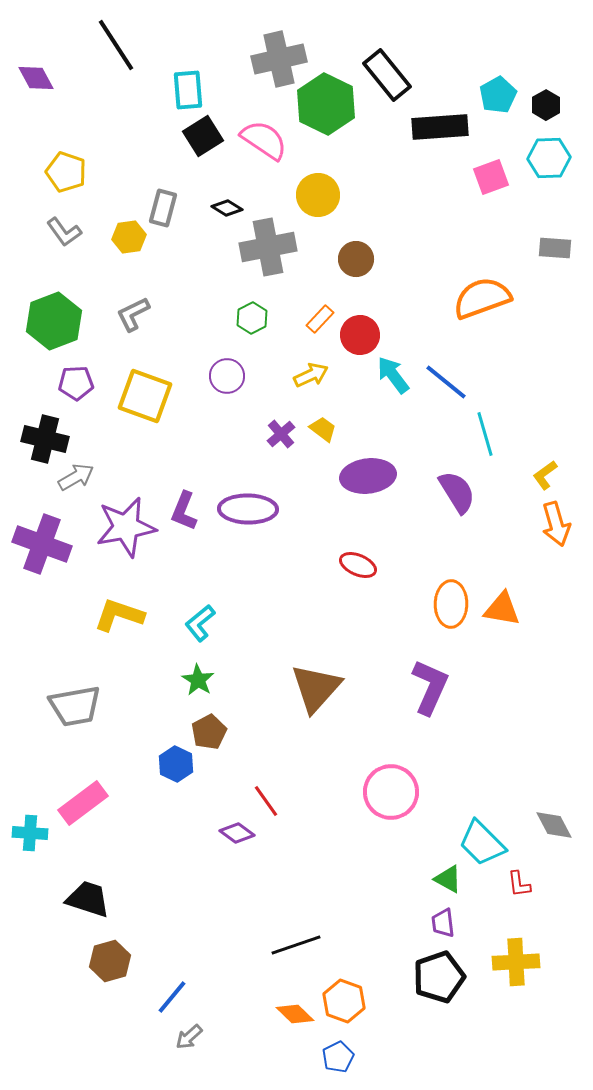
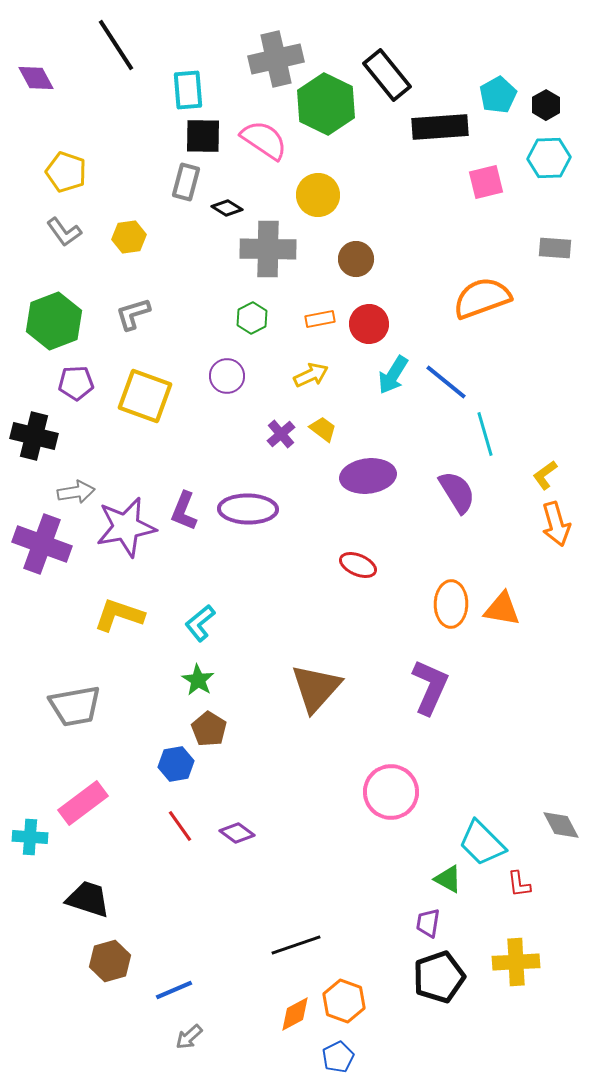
gray cross at (279, 59): moved 3 px left
black square at (203, 136): rotated 33 degrees clockwise
pink square at (491, 177): moved 5 px left, 5 px down; rotated 6 degrees clockwise
gray rectangle at (163, 208): moved 23 px right, 26 px up
gray cross at (268, 247): moved 2 px down; rotated 12 degrees clockwise
gray L-shape at (133, 314): rotated 9 degrees clockwise
orange rectangle at (320, 319): rotated 36 degrees clockwise
red circle at (360, 335): moved 9 px right, 11 px up
cyan arrow at (393, 375): rotated 111 degrees counterclockwise
black cross at (45, 439): moved 11 px left, 3 px up
gray arrow at (76, 477): moved 15 px down; rotated 21 degrees clockwise
brown pentagon at (209, 732): moved 3 px up; rotated 12 degrees counterclockwise
blue hexagon at (176, 764): rotated 24 degrees clockwise
red line at (266, 801): moved 86 px left, 25 px down
gray diamond at (554, 825): moved 7 px right
cyan cross at (30, 833): moved 4 px down
purple trapezoid at (443, 923): moved 15 px left; rotated 16 degrees clockwise
blue line at (172, 997): moved 2 px right, 7 px up; rotated 27 degrees clockwise
orange diamond at (295, 1014): rotated 72 degrees counterclockwise
